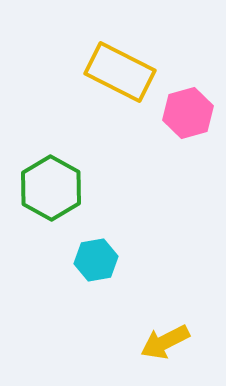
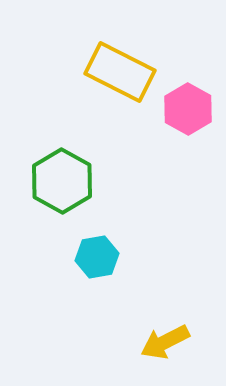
pink hexagon: moved 4 px up; rotated 15 degrees counterclockwise
green hexagon: moved 11 px right, 7 px up
cyan hexagon: moved 1 px right, 3 px up
